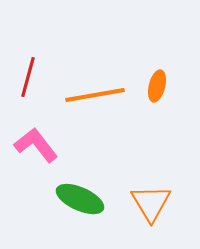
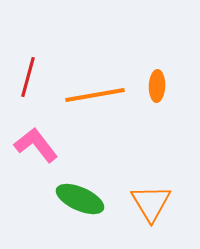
orange ellipse: rotated 12 degrees counterclockwise
